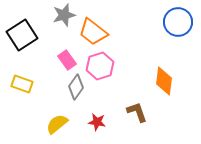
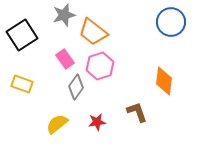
blue circle: moved 7 px left
pink rectangle: moved 2 px left, 1 px up
red star: rotated 18 degrees counterclockwise
